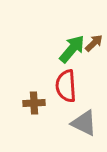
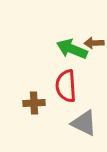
brown arrow: rotated 138 degrees counterclockwise
green arrow: rotated 108 degrees counterclockwise
